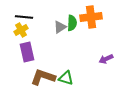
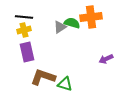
green semicircle: rotated 77 degrees counterclockwise
yellow cross: moved 3 px right; rotated 16 degrees clockwise
green triangle: moved 1 px left, 6 px down
